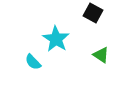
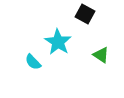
black square: moved 8 px left, 1 px down
cyan star: moved 2 px right, 3 px down
